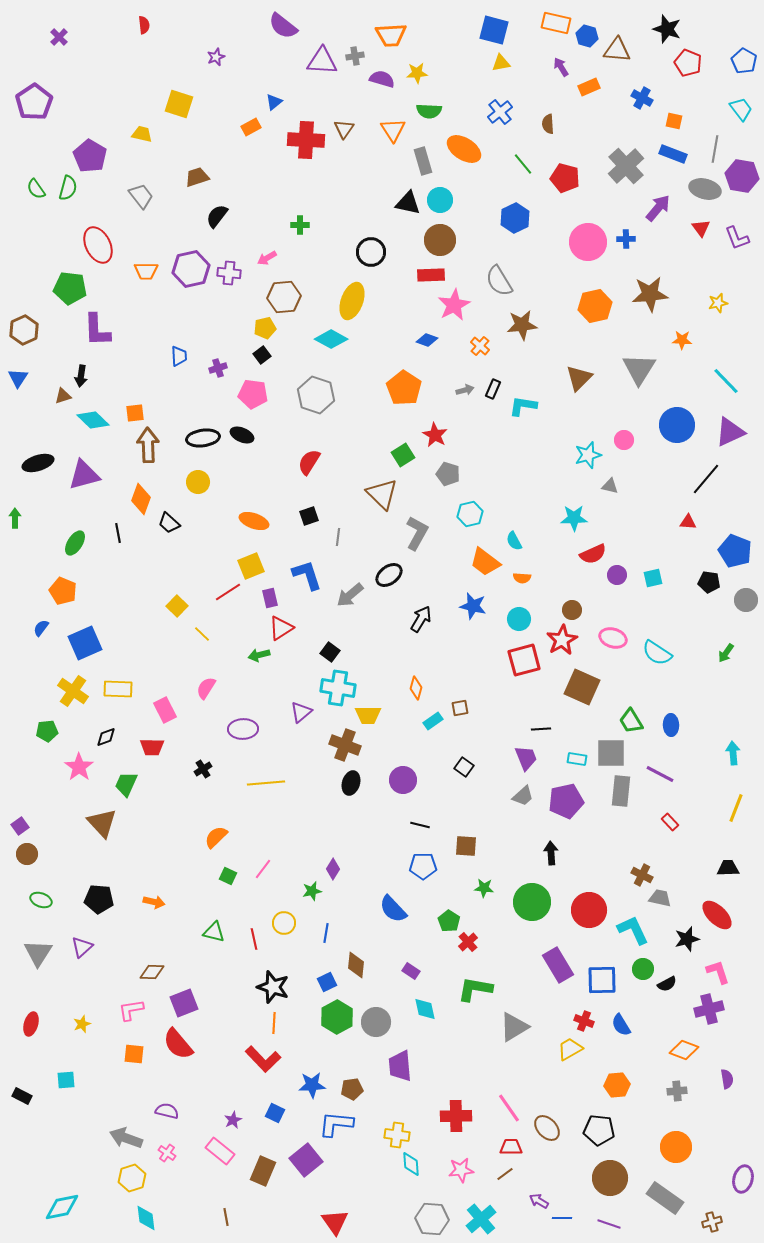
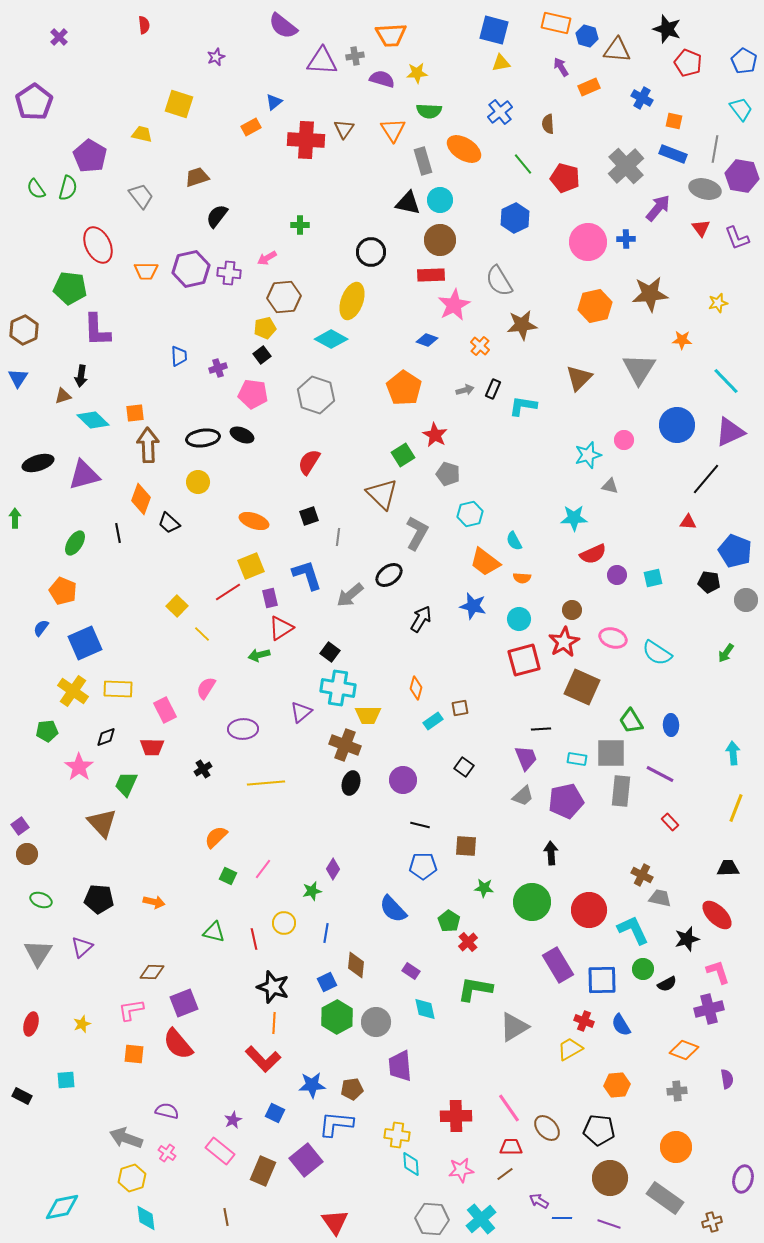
red star at (562, 640): moved 2 px right, 2 px down
